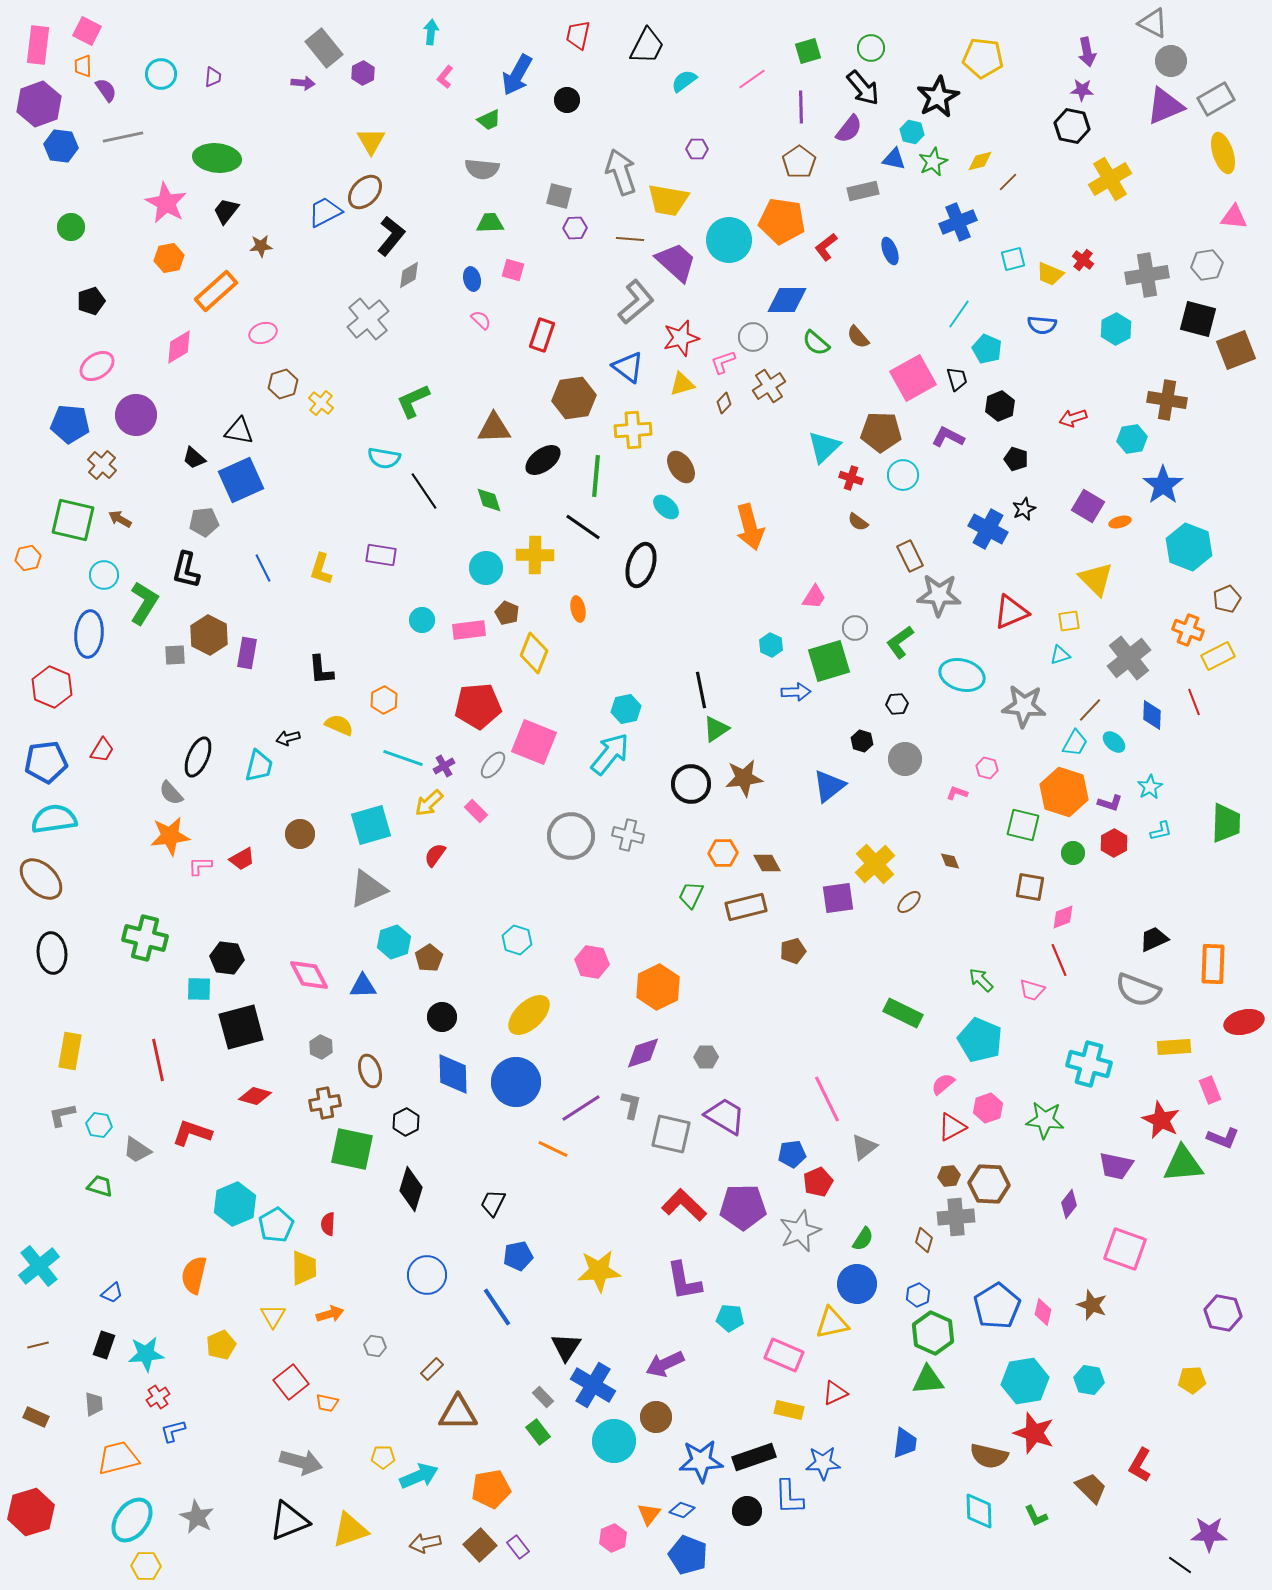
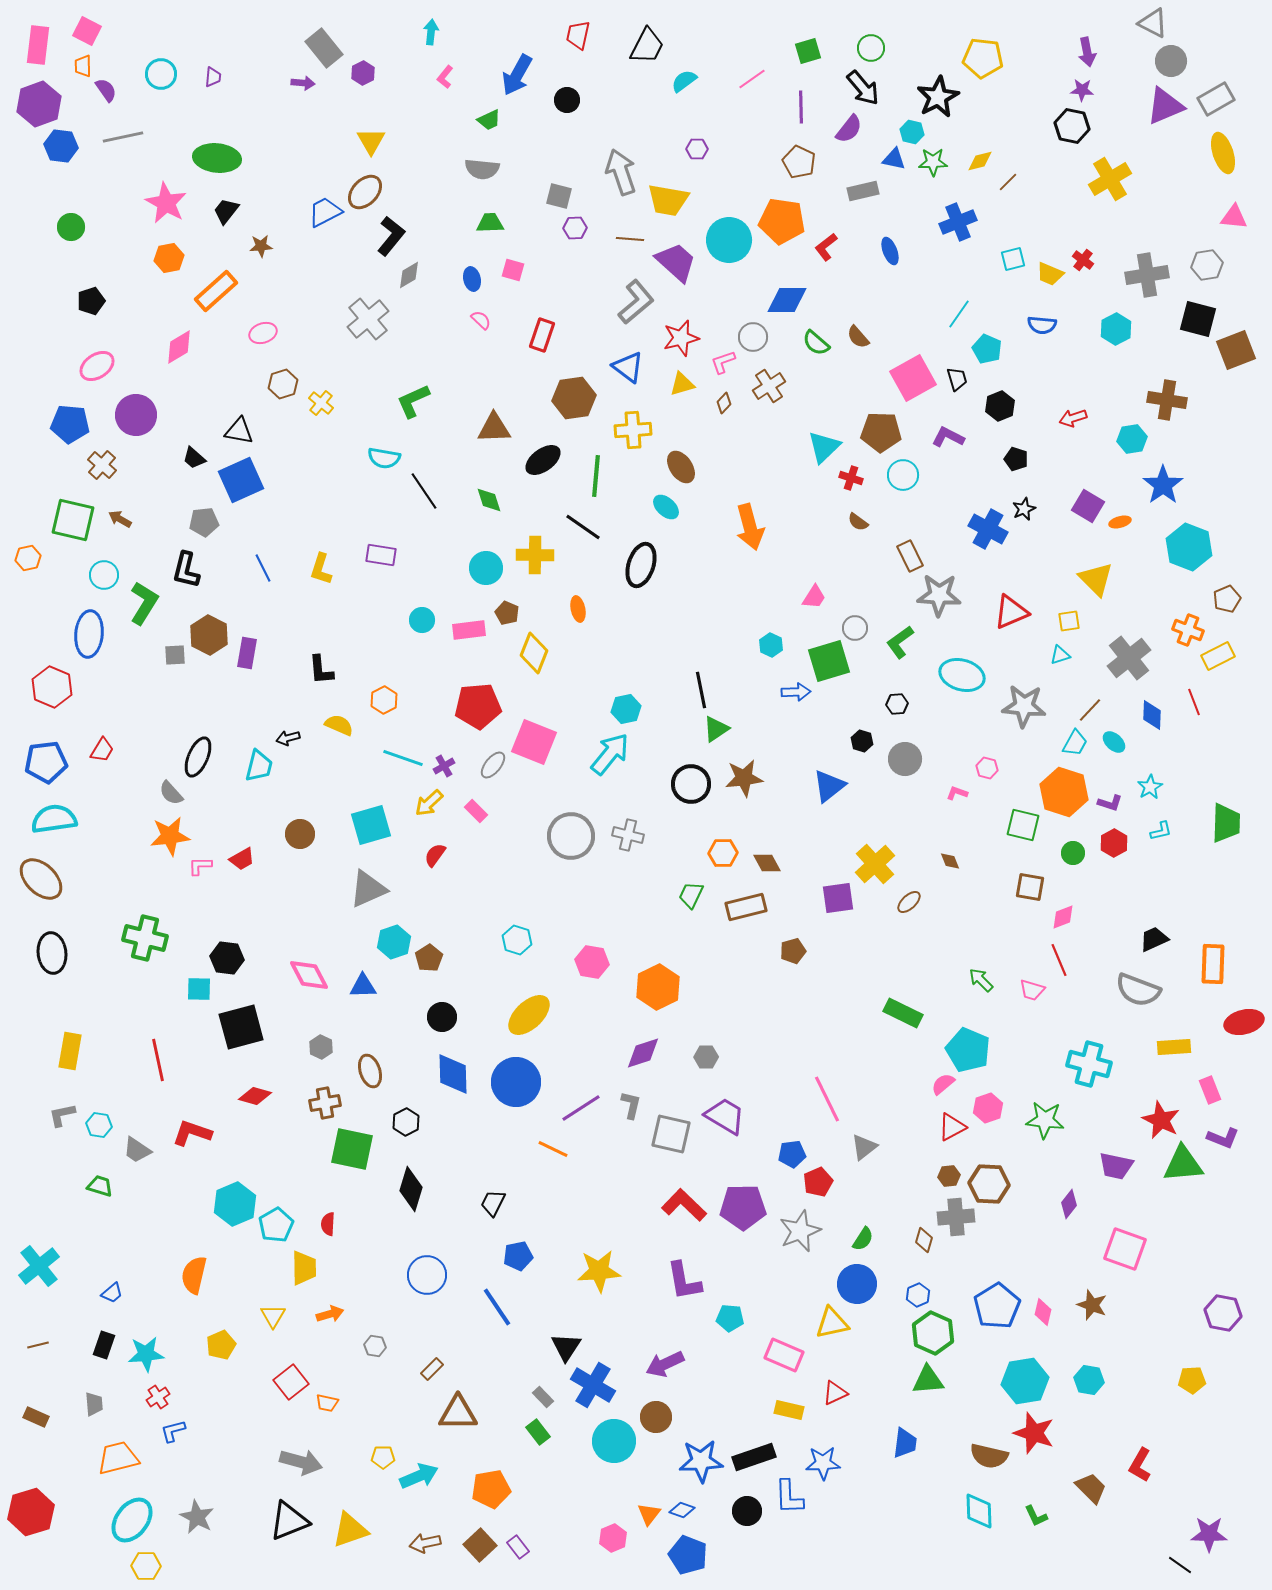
brown pentagon at (799, 162): rotated 12 degrees counterclockwise
green star at (933, 162): rotated 24 degrees clockwise
cyan pentagon at (980, 1040): moved 12 px left, 10 px down
